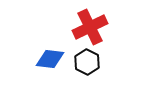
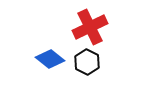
blue diamond: rotated 32 degrees clockwise
